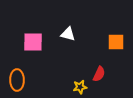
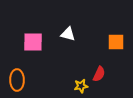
yellow star: moved 1 px right, 1 px up
